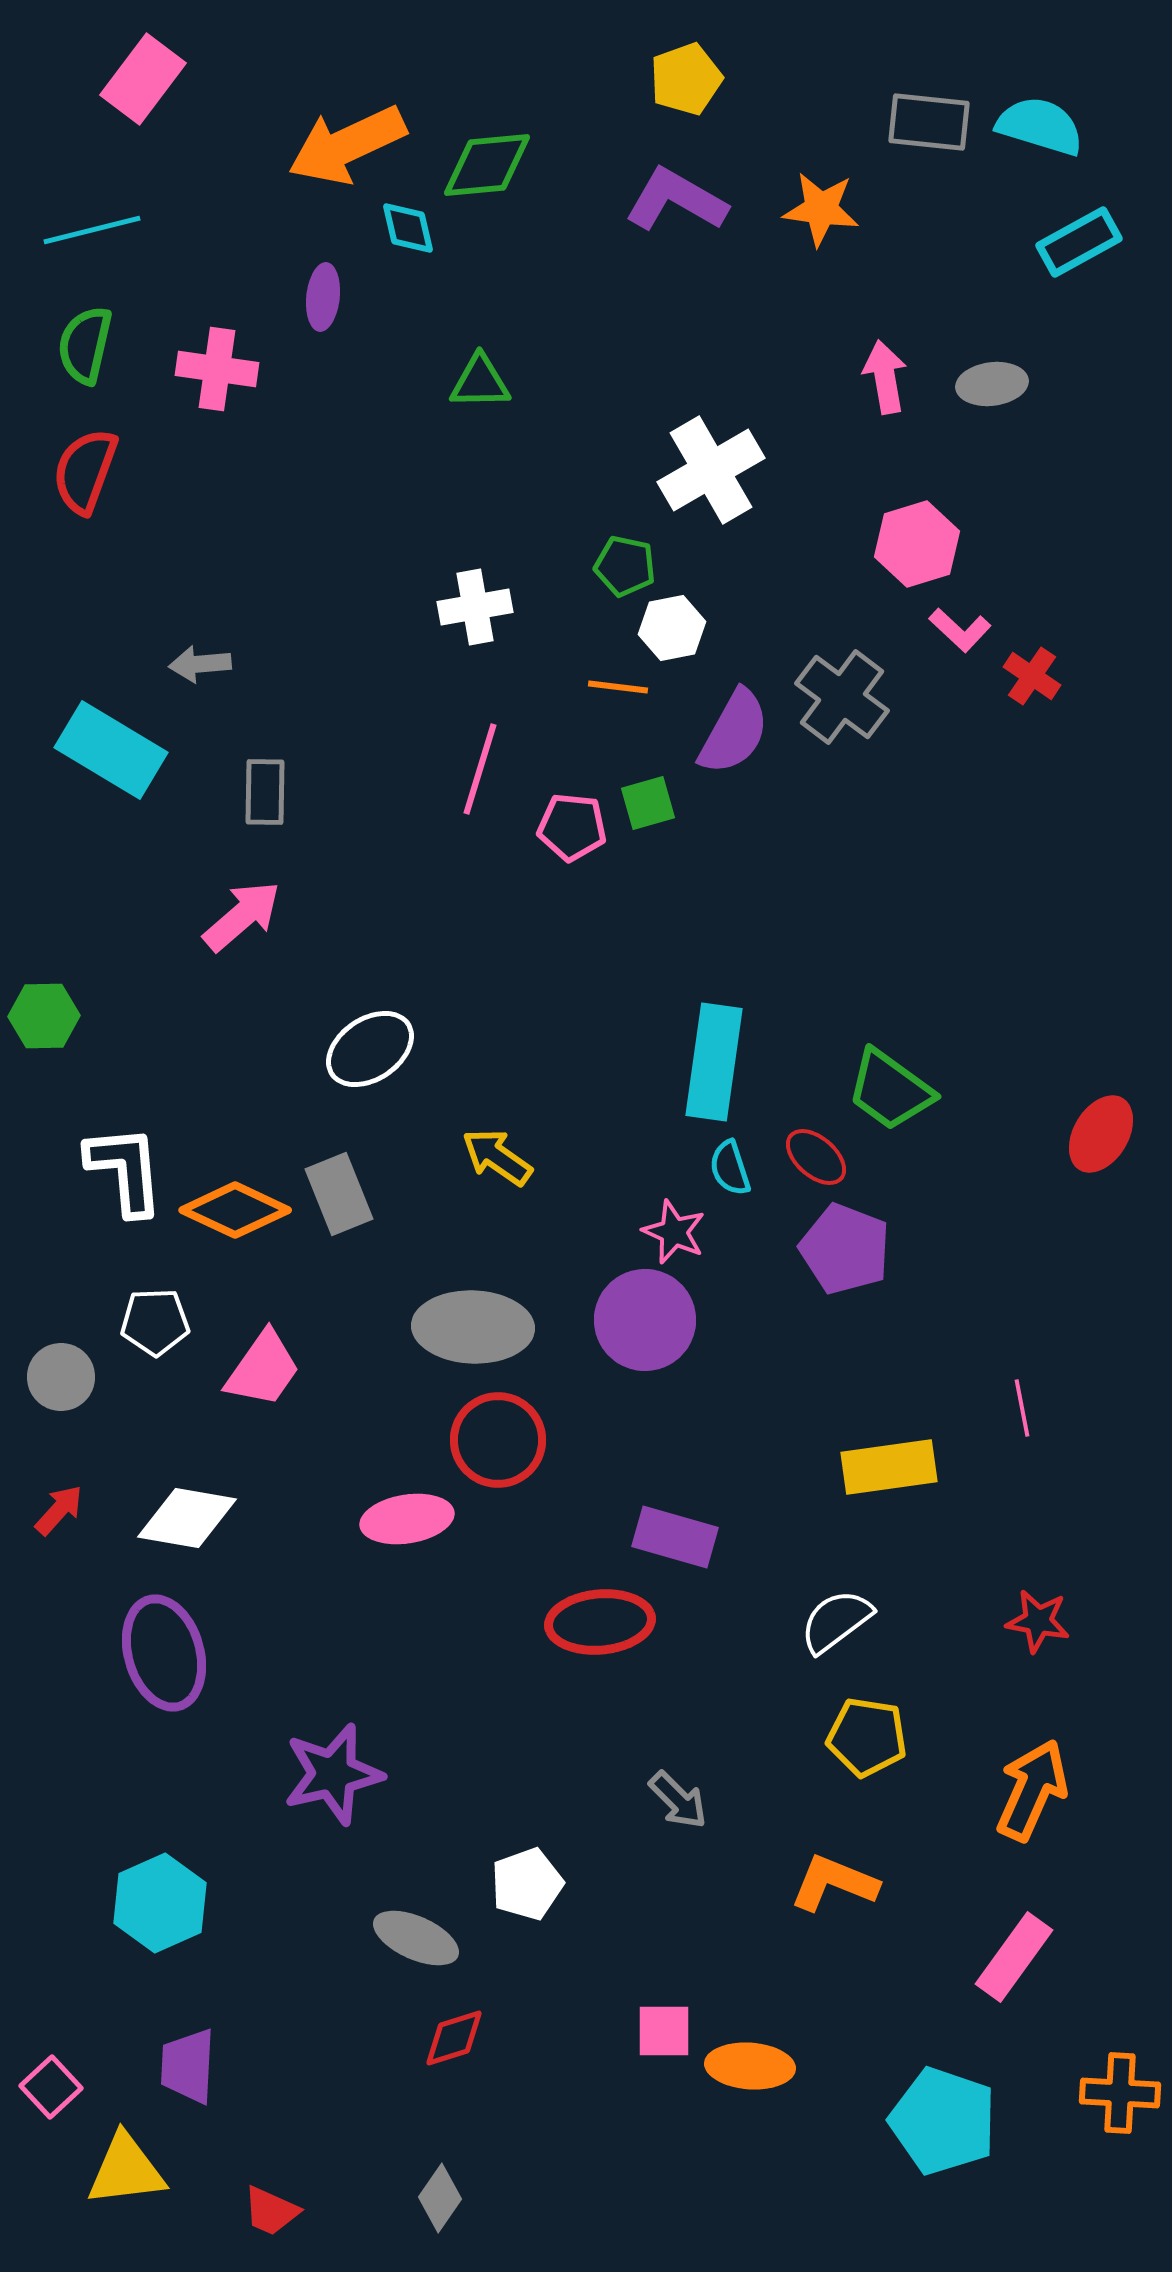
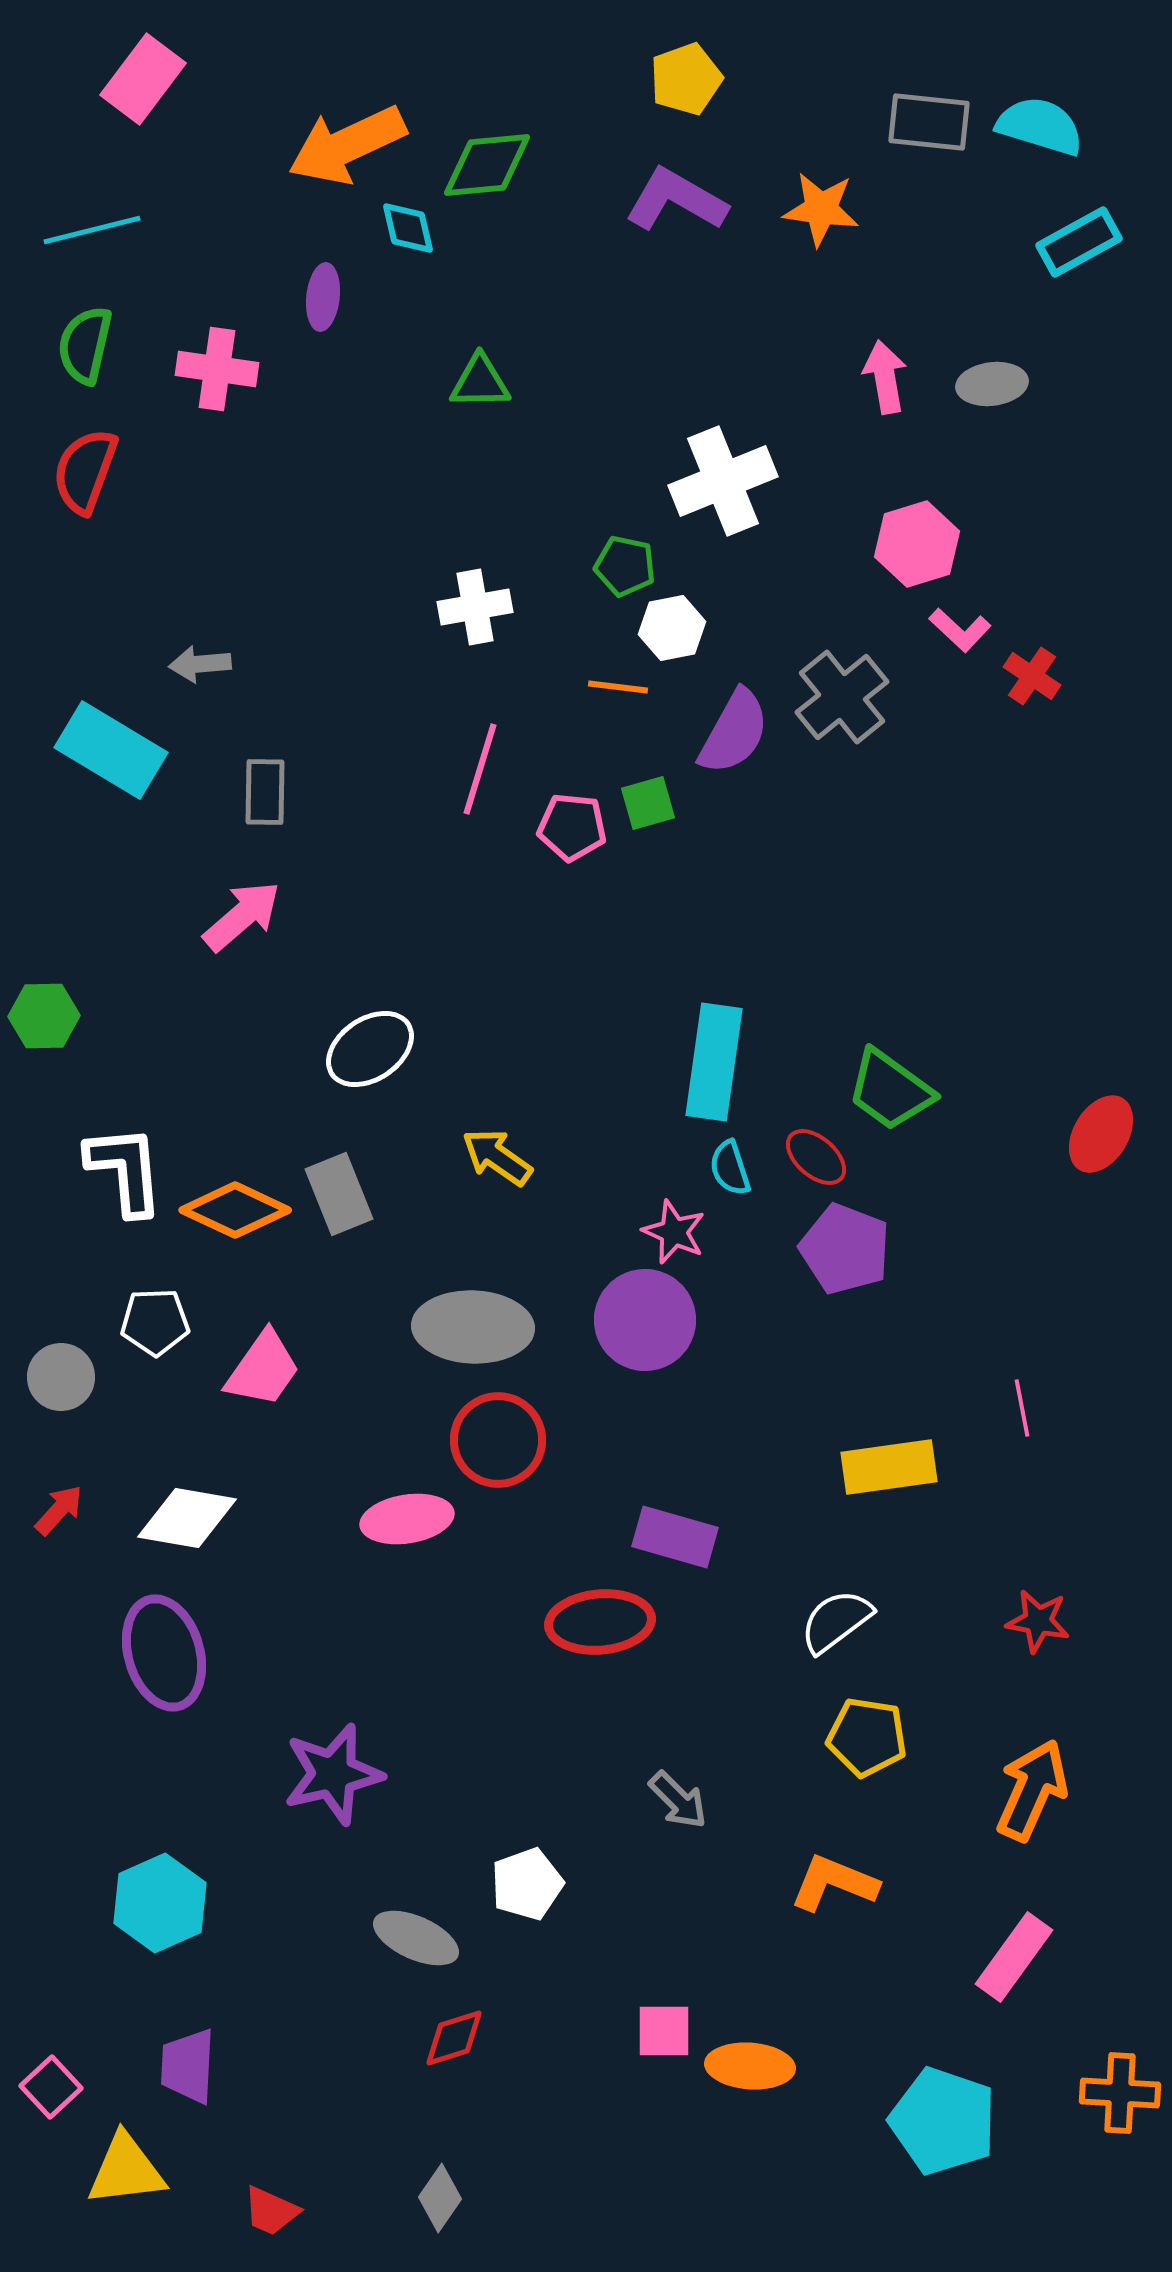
white cross at (711, 470): moved 12 px right, 11 px down; rotated 8 degrees clockwise
gray cross at (842, 697): rotated 14 degrees clockwise
